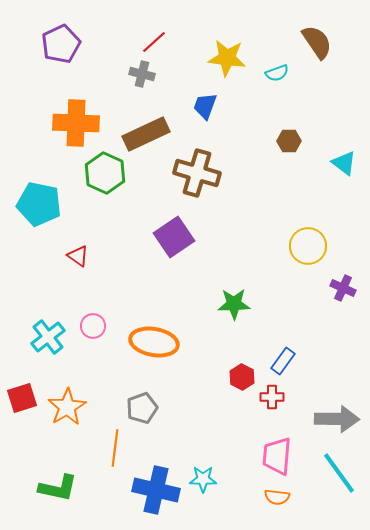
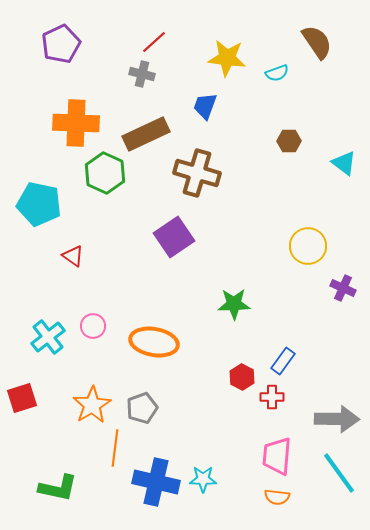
red triangle: moved 5 px left
orange star: moved 25 px right, 2 px up
blue cross: moved 8 px up
